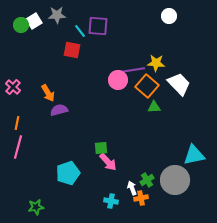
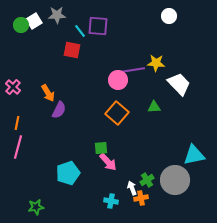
orange square: moved 30 px left, 27 px down
purple semicircle: rotated 132 degrees clockwise
